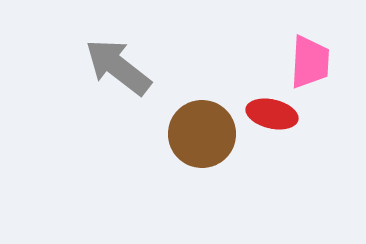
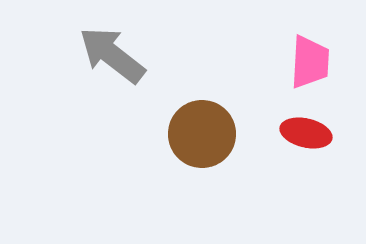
gray arrow: moved 6 px left, 12 px up
red ellipse: moved 34 px right, 19 px down
